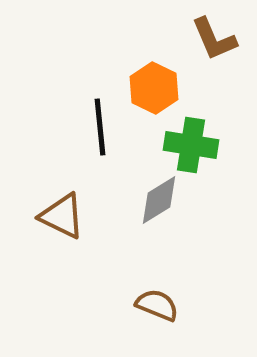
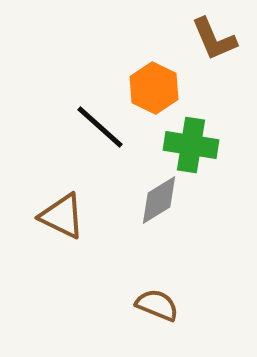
black line: rotated 42 degrees counterclockwise
